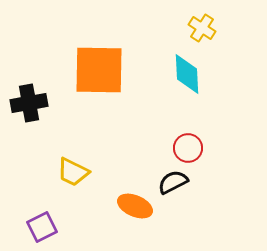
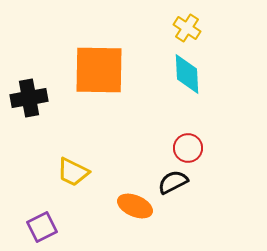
yellow cross: moved 15 px left
black cross: moved 5 px up
